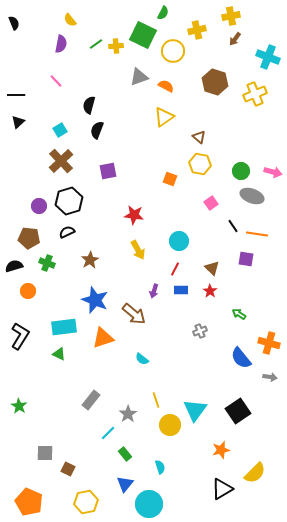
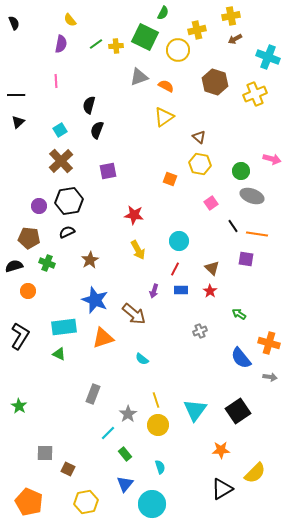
green square at (143, 35): moved 2 px right, 2 px down
brown arrow at (235, 39): rotated 24 degrees clockwise
yellow circle at (173, 51): moved 5 px right, 1 px up
pink line at (56, 81): rotated 40 degrees clockwise
pink arrow at (273, 172): moved 1 px left, 13 px up
black hexagon at (69, 201): rotated 8 degrees clockwise
gray rectangle at (91, 400): moved 2 px right, 6 px up; rotated 18 degrees counterclockwise
yellow circle at (170, 425): moved 12 px left
orange star at (221, 450): rotated 12 degrees clockwise
cyan circle at (149, 504): moved 3 px right
